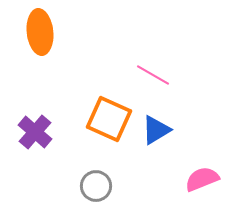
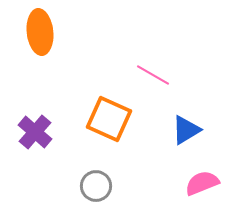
blue triangle: moved 30 px right
pink semicircle: moved 4 px down
